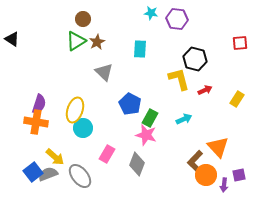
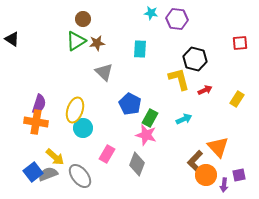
brown star: moved 1 px down; rotated 21 degrees clockwise
